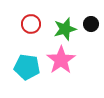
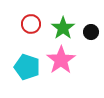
black circle: moved 8 px down
green star: moved 2 px left, 1 px up; rotated 20 degrees counterclockwise
cyan pentagon: rotated 10 degrees clockwise
